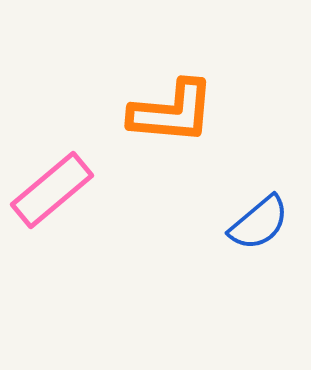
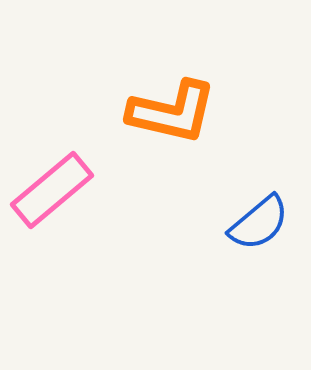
orange L-shape: rotated 8 degrees clockwise
